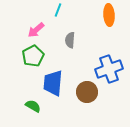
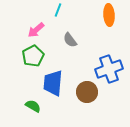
gray semicircle: rotated 42 degrees counterclockwise
